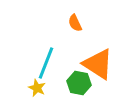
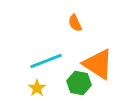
cyan line: moved 2 px up; rotated 48 degrees clockwise
yellow star: rotated 12 degrees clockwise
